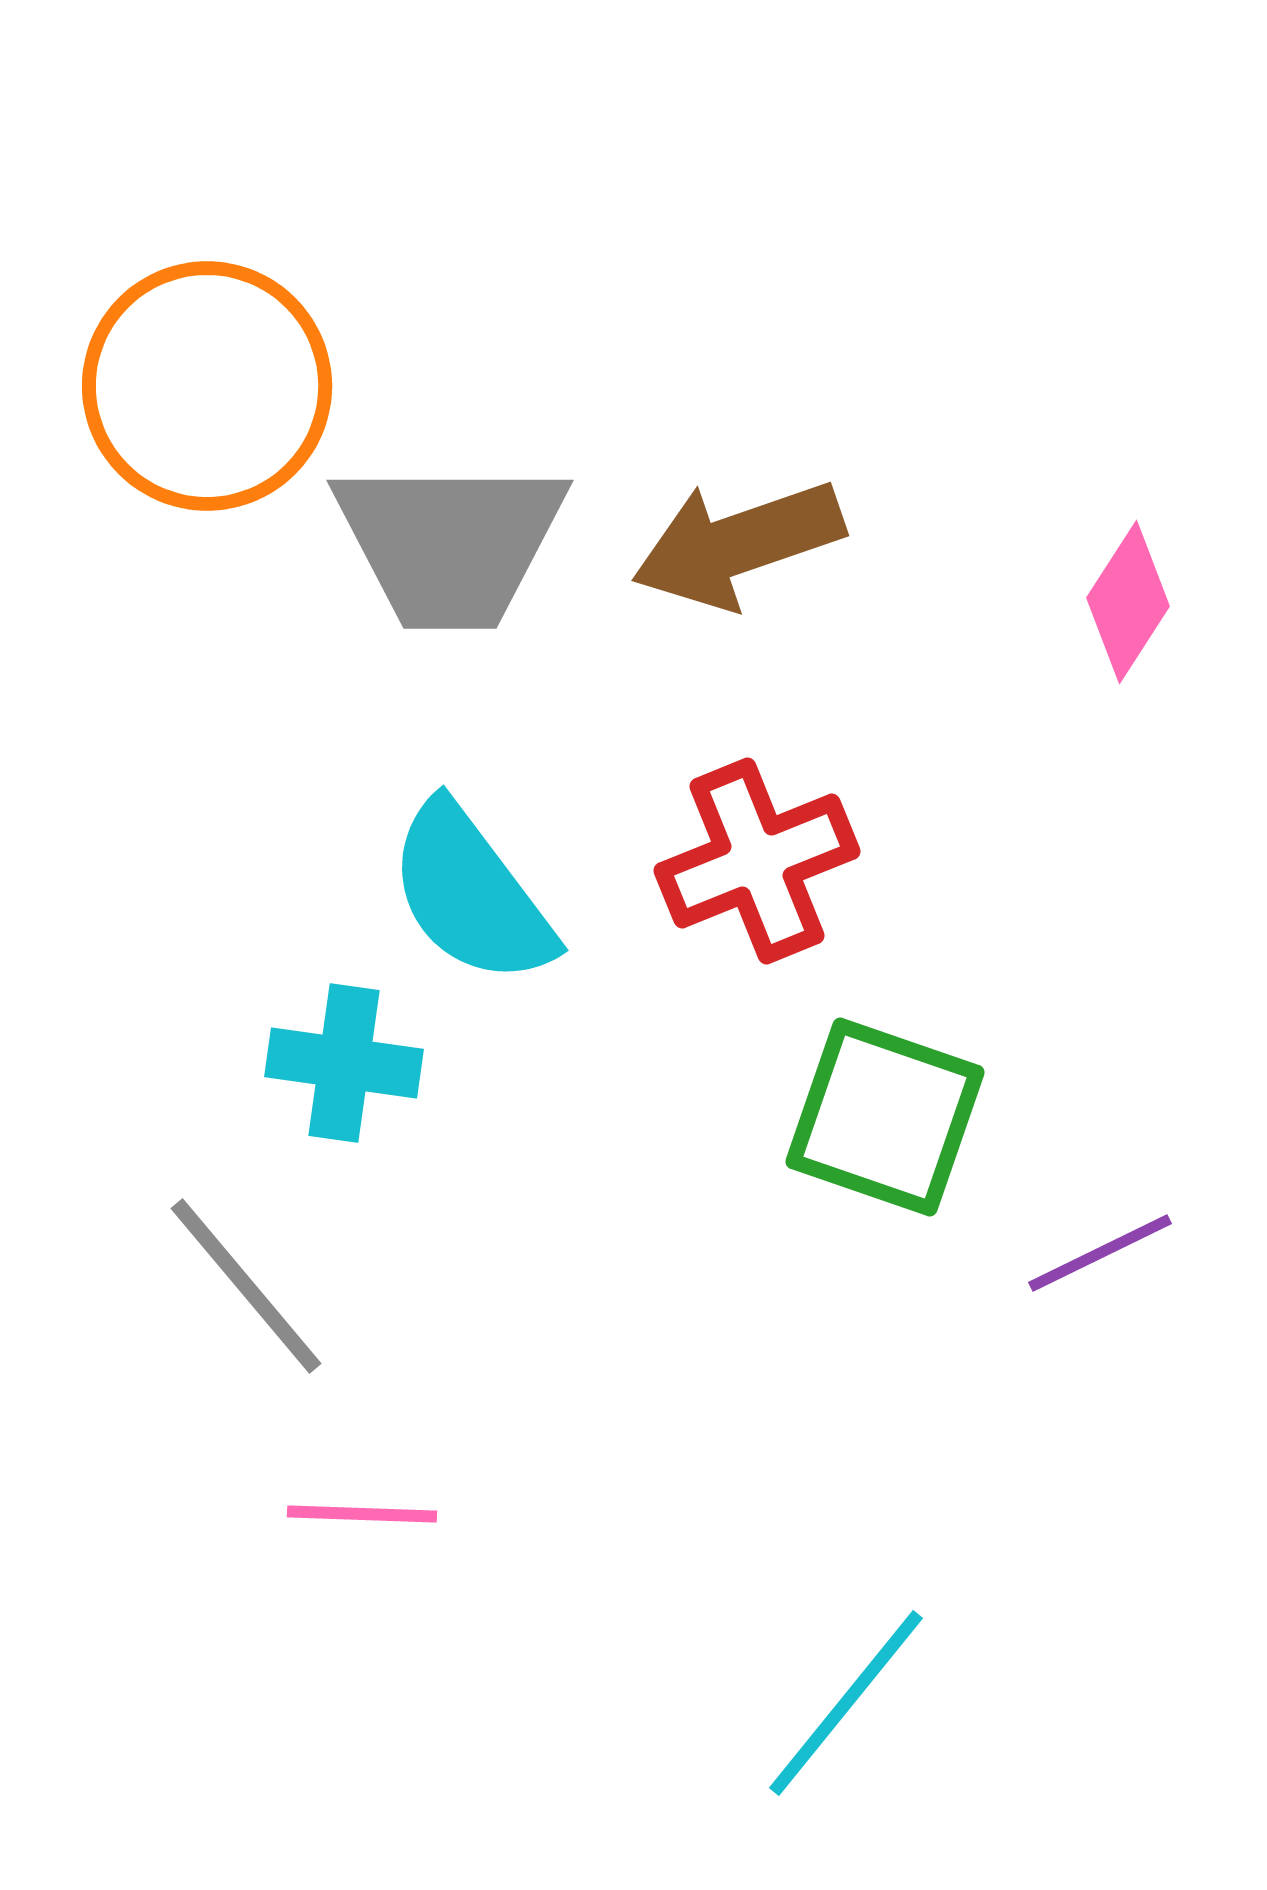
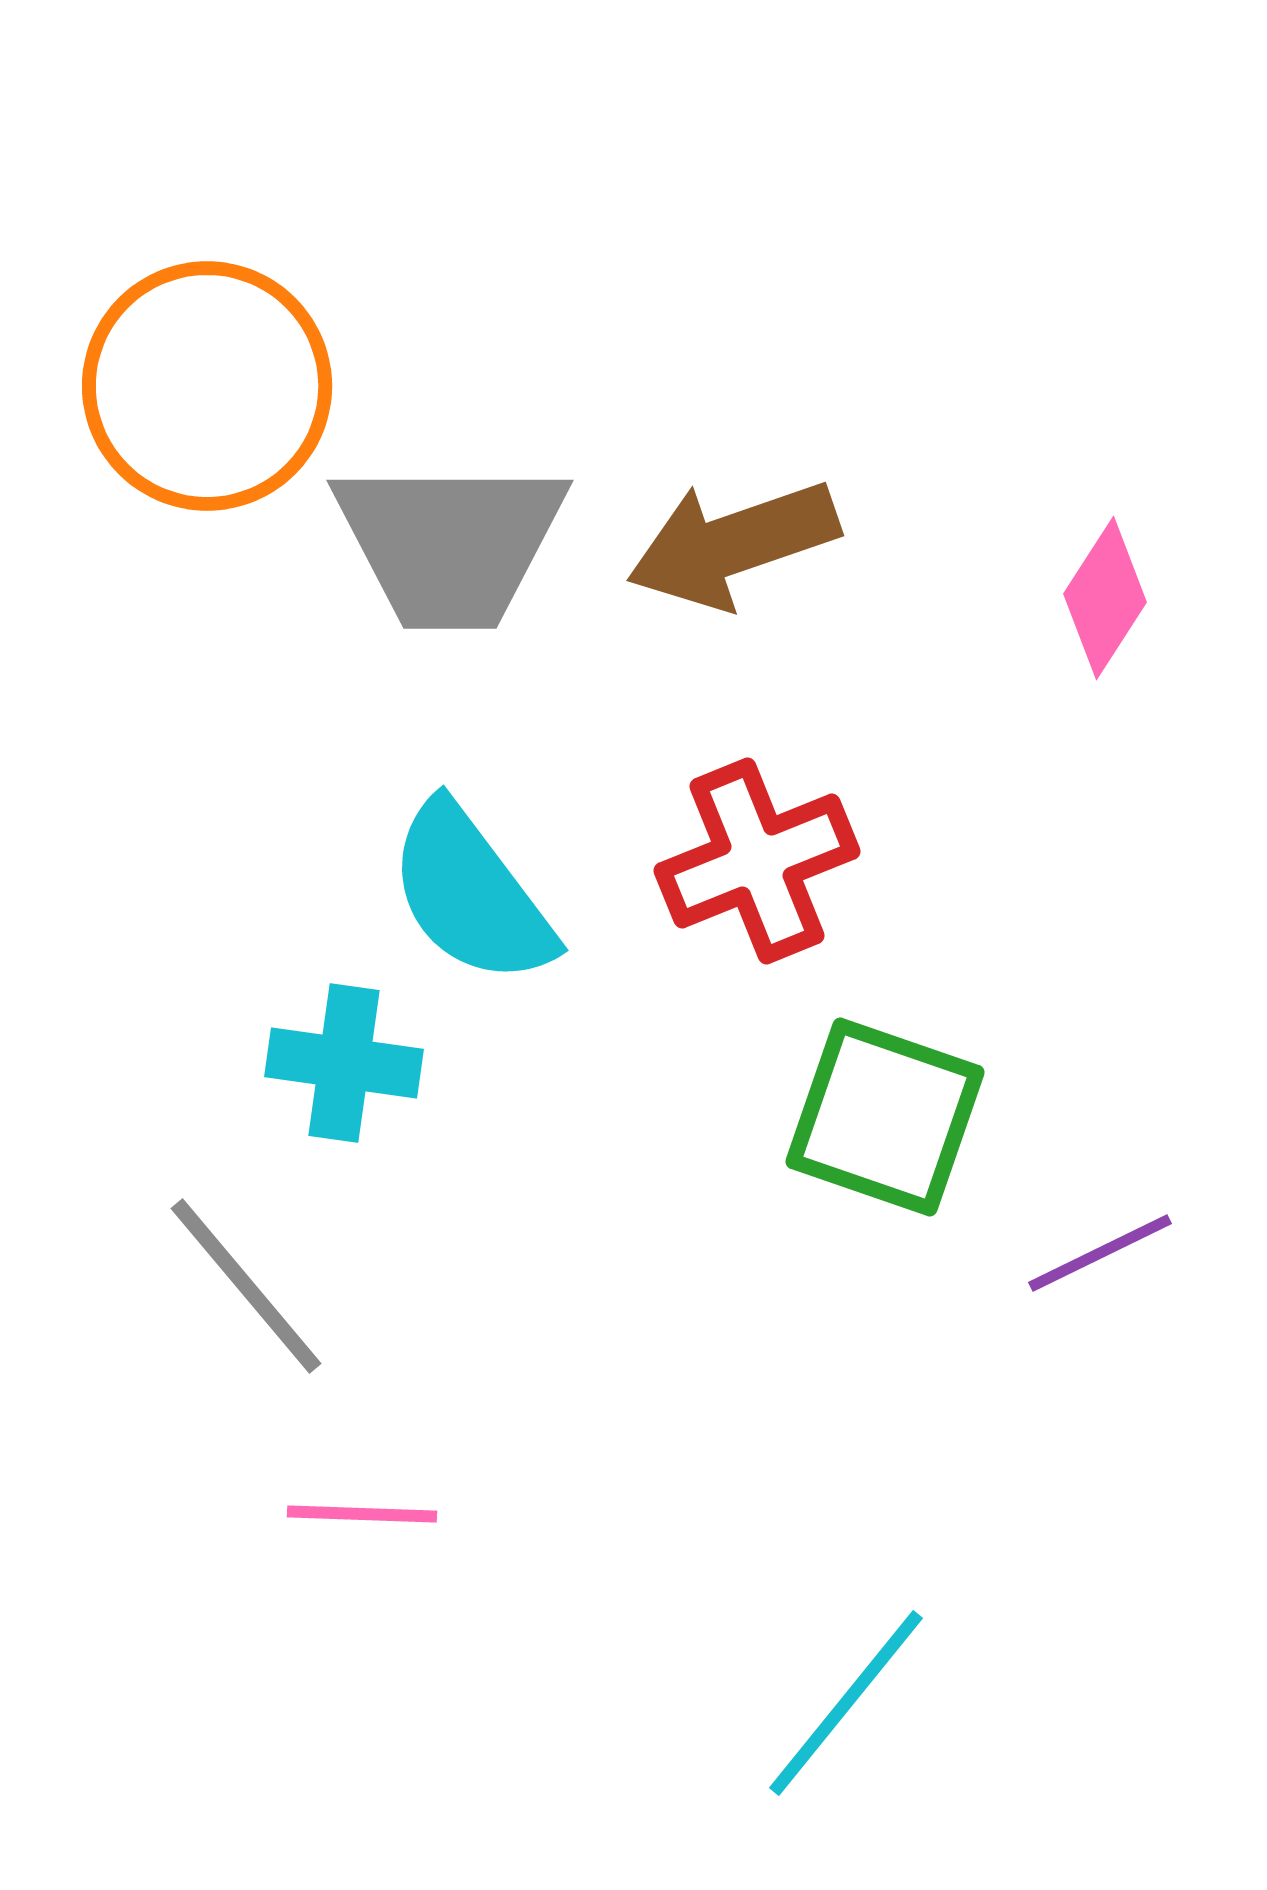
brown arrow: moved 5 px left
pink diamond: moved 23 px left, 4 px up
